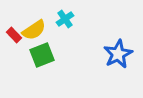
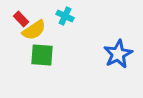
cyan cross: moved 3 px up; rotated 30 degrees counterclockwise
red rectangle: moved 7 px right, 16 px up
green square: rotated 25 degrees clockwise
